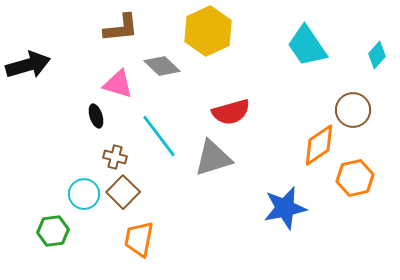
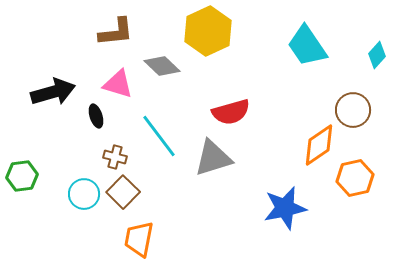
brown L-shape: moved 5 px left, 4 px down
black arrow: moved 25 px right, 27 px down
green hexagon: moved 31 px left, 55 px up
